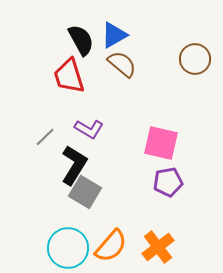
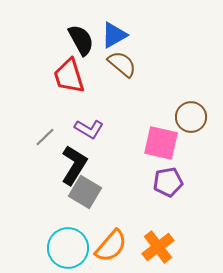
brown circle: moved 4 px left, 58 px down
